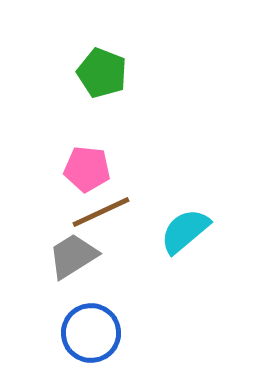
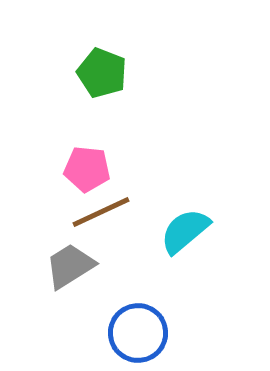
gray trapezoid: moved 3 px left, 10 px down
blue circle: moved 47 px right
